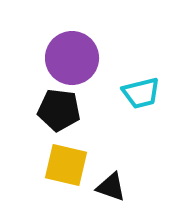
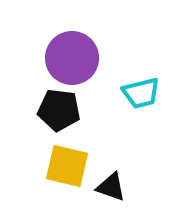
yellow square: moved 1 px right, 1 px down
